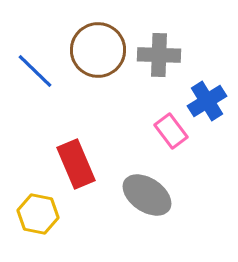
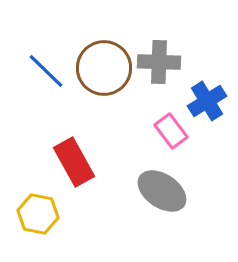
brown circle: moved 6 px right, 18 px down
gray cross: moved 7 px down
blue line: moved 11 px right
red rectangle: moved 2 px left, 2 px up; rotated 6 degrees counterclockwise
gray ellipse: moved 15 px right, 4 px up
